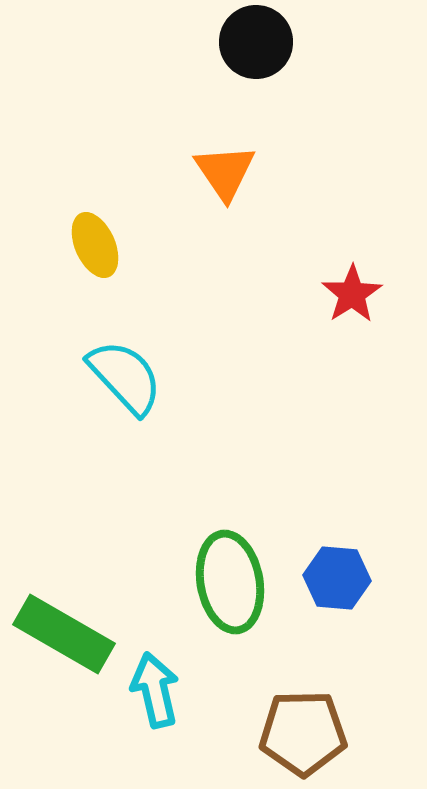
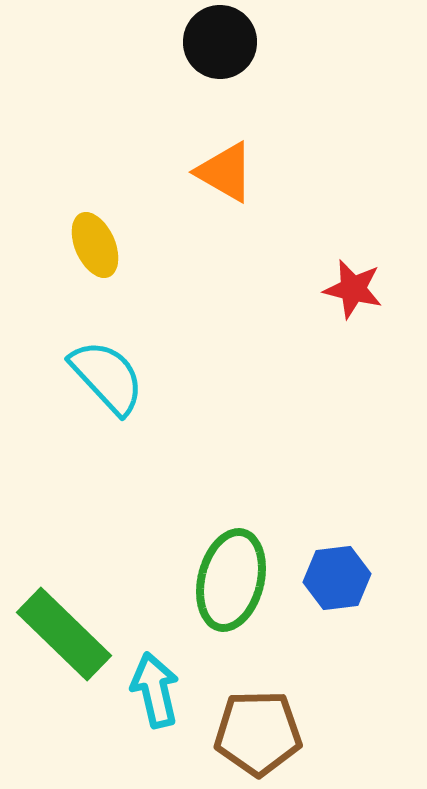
black circle: moved 36 px left
orange triangle: rotated 26 degrees counterclockwise
red star: moved 1 px right, 5 px up; rotated 26 degrees counterclockwise
cyan semicircle: moved 18 px left
blue hexagon: rotated 12 degrees counterclockwise
green ellipse: moved 1 px right, 2 px up; rotated 24 degrees clockwise
green rectangle: rotated 14 degrees clockwise
brown pentagon: moved 45 px left
